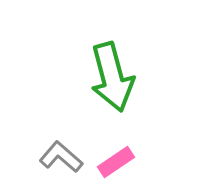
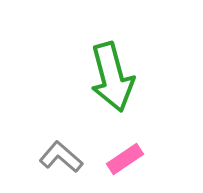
pink rectangle: moved 9 px right, 3 px up
